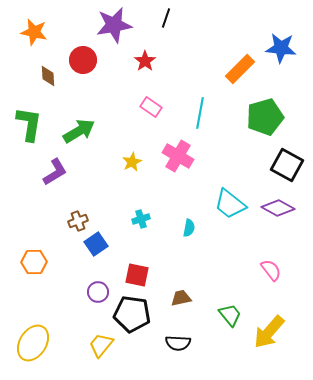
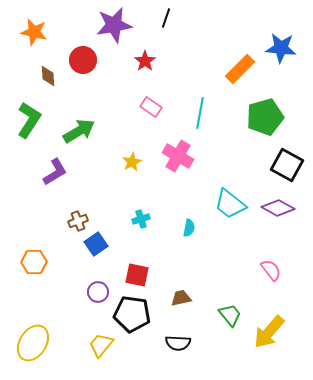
green L-shape: moved 4 px up; rotated 24 degrees clockwise
